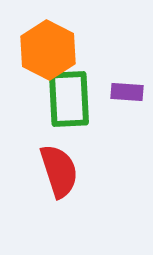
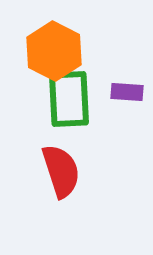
orange hexagon: moved 6 px right, 1 px down
red semicircle: moved 2 px right
